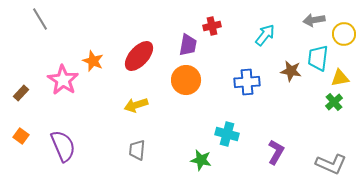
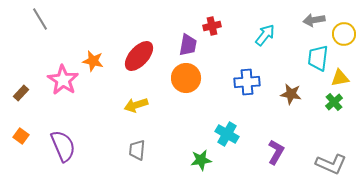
orange star: rotated 10 degrees counterclockwise
brown star: moved 23 px down
orange circle: moved 2 px up
cyan cross: rotated 15 degrees clockwise
green star: rotated 20 degrees counterclockwise
